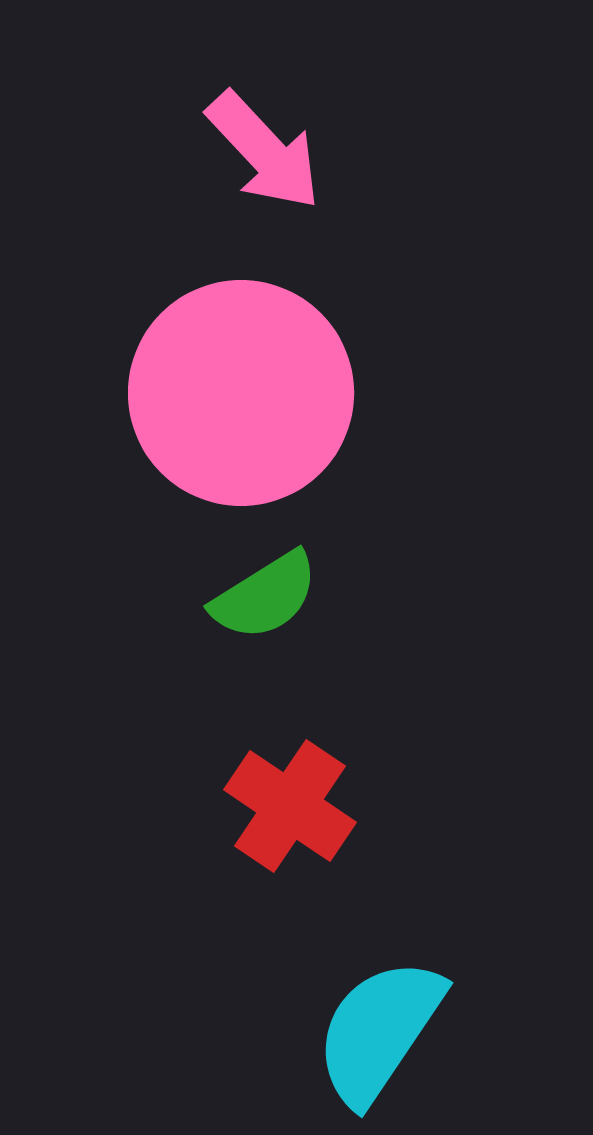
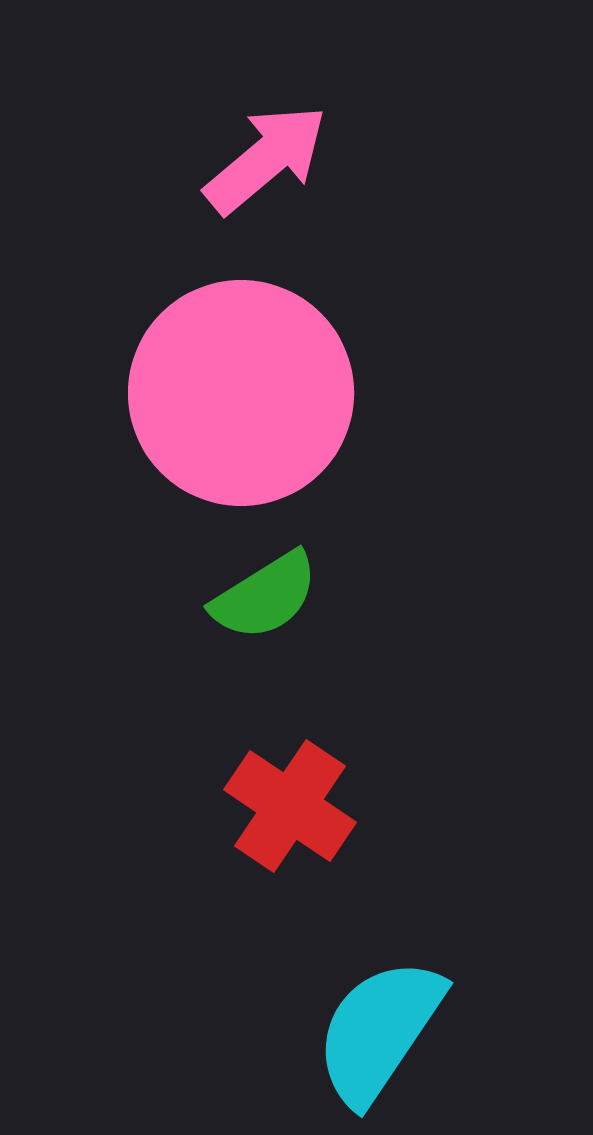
pink arrow: moved 2 px right, 8 px down; rotated 87 degrees counterclockwise
